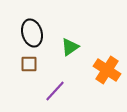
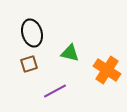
green triangle: moved 6 px down; rotated 48 degrees clockwise
brown square: rotated 18 degrees counterclockwise
purple line: rotated 20 degrees clockwise
